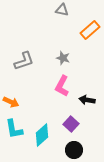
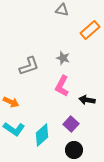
gray L-shape: moved 5 px right, 5 px down
cyan L-shape: rotated 45 degrees counterclockwise
